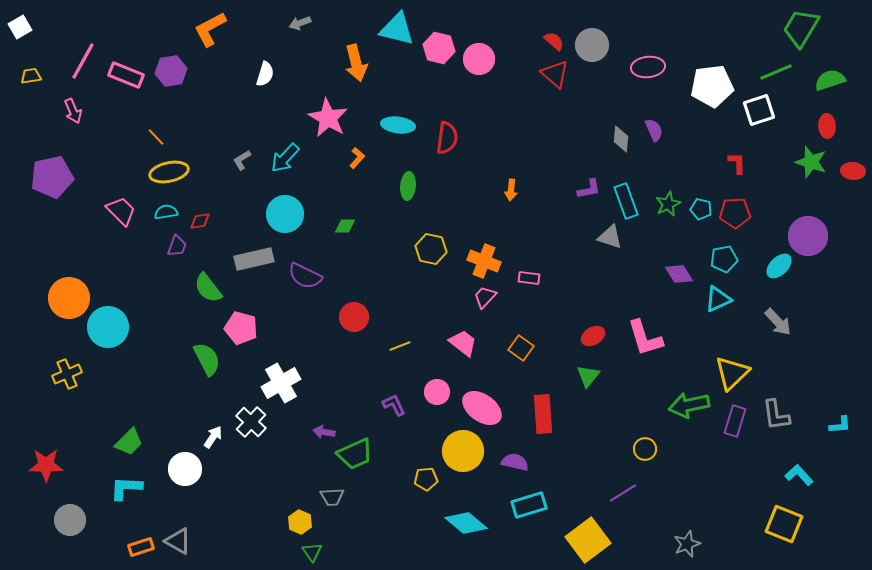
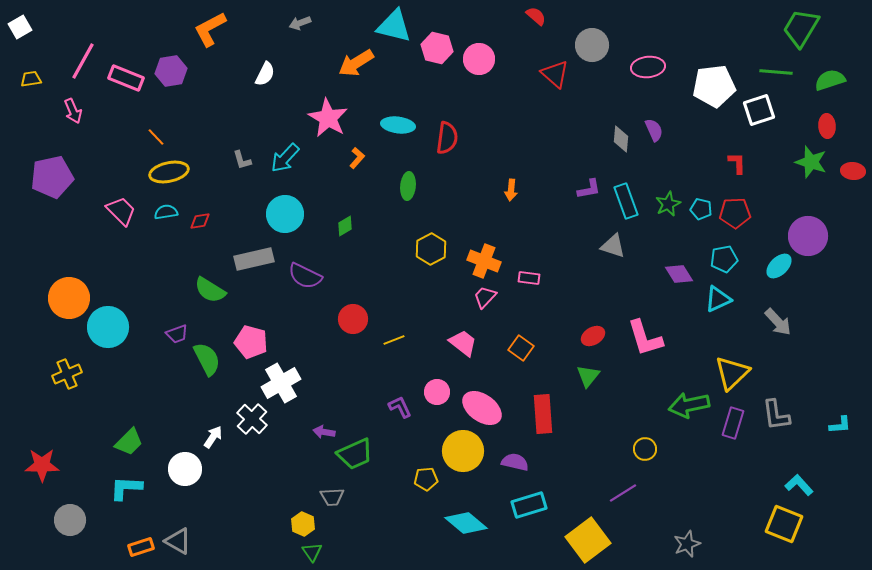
cyan triangle at (397, 29): moved 3 px left, 3 px up
red semicircle at (554, 41): moved 18 px left, 25 px up
pink hexagon at (439, 48): moved 2 px left
orange arrow at (356, 63): rotated 72 degrees clockwise
green line at (776, 72): rotated 28 degrees clockwise
white semicircle at (265, 74): rotated 10 degrees clockwise
pink rectangle at (126, 75): moved 3 px down
yellow trapezoid at (31, 76): moved 3 px down
white pentagon at (712, 86): moved 2 px right
gray L-shape at (242, 160): rotated 75 degrees counterclockwise
green diamond at (345, 226): rotated 30 degrees counterclockwise
gray triangle at (610, 237): moved 3 px right, 9 px down
purple trapezoid at (177, 246): moved 88 px down; rotated 50 degrees clockwise
yellow hexagon at (431, 249): rotated 20 degrees clockwise
green semicircle at (208, 288): moved 2 px right, 2 px down; rotated 20 degrees counterclockwise
red circle at (354, 317): moved 1 px left, 2 px down
pink pentagon at (241, 328): moved 10 px right, 14 px down
yellow line at (400, 346): moved 6 px left, 6 px up
purple L-shape at (394, 405): moved 6 px right, 2 px down
purple rectangle at (735, 421): moved 2 px left, 2 px down
white cross at (251, 422): moved 1 px right, 3 px up
red star at (46, 465): moved 4 px left
cyan L-shape at (799, 475): moved 10 px down
yellow hexagon at (300, 522): moved 3 px right, 2 px down
